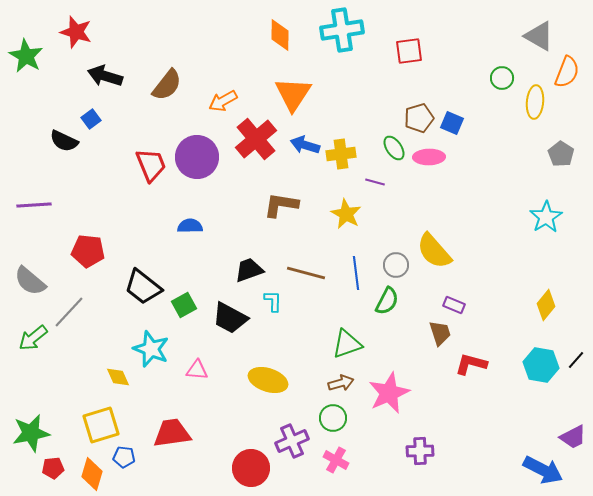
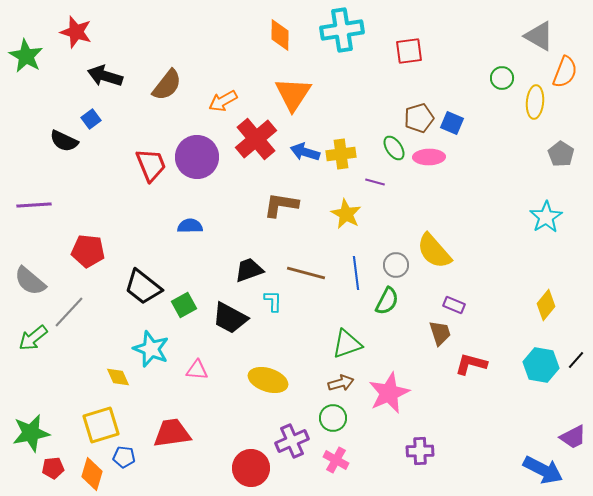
orange semicircle at (567, 72): moved 2 px left
blue arrow at (305, 145): moved 7 px down
